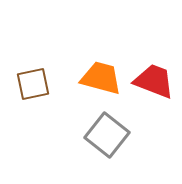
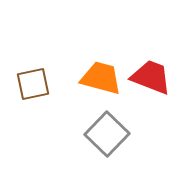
red trapezoid: moved 3 px left, 4 px up
gray square: moved 1 px up; rotated 6 degrees clockwise
